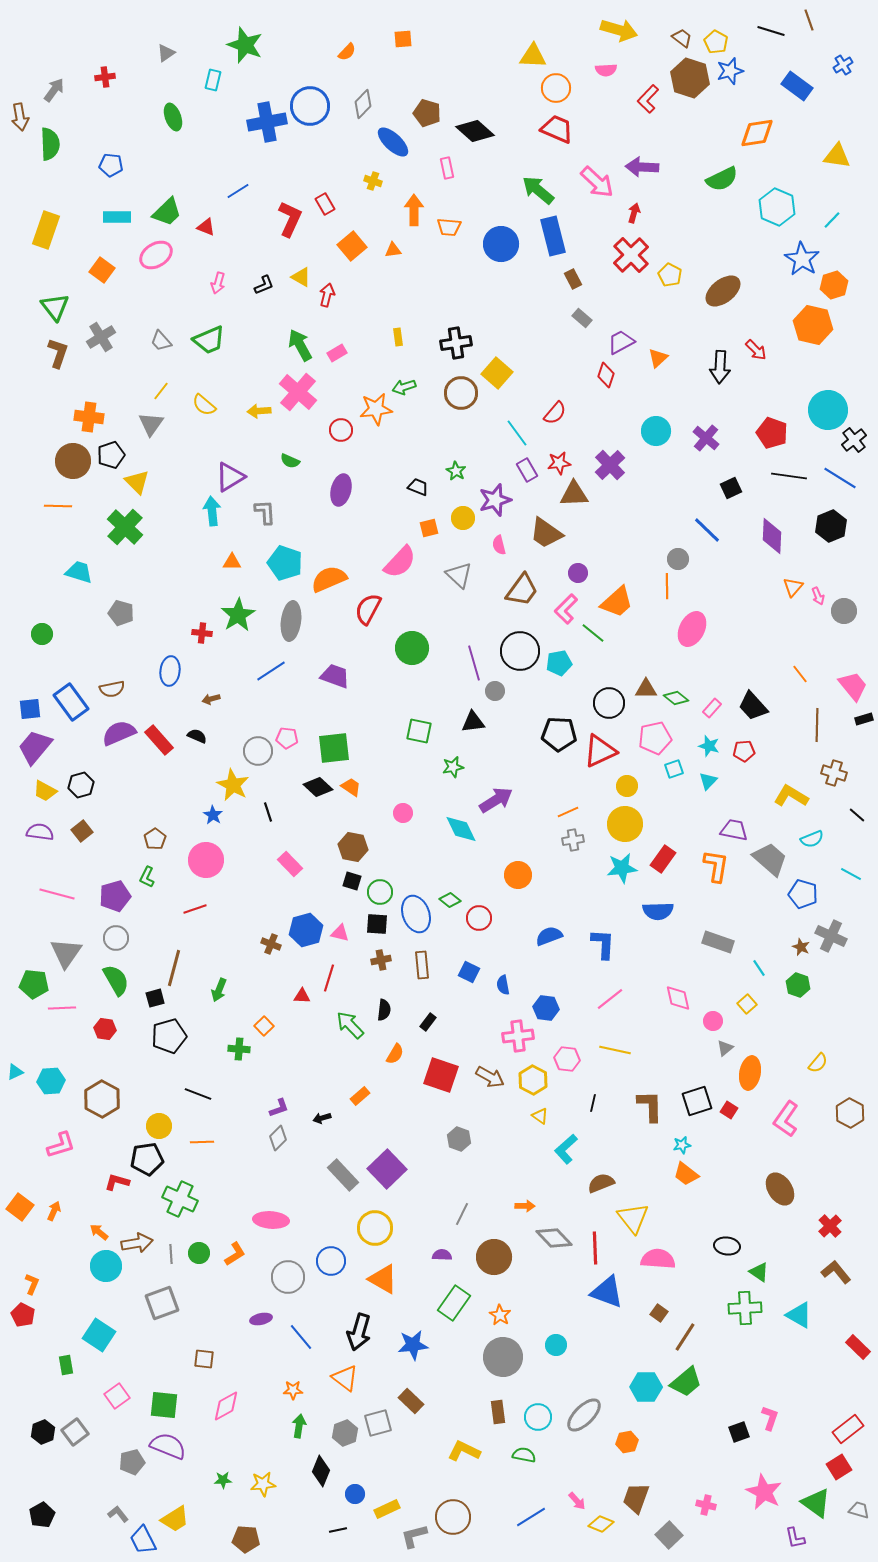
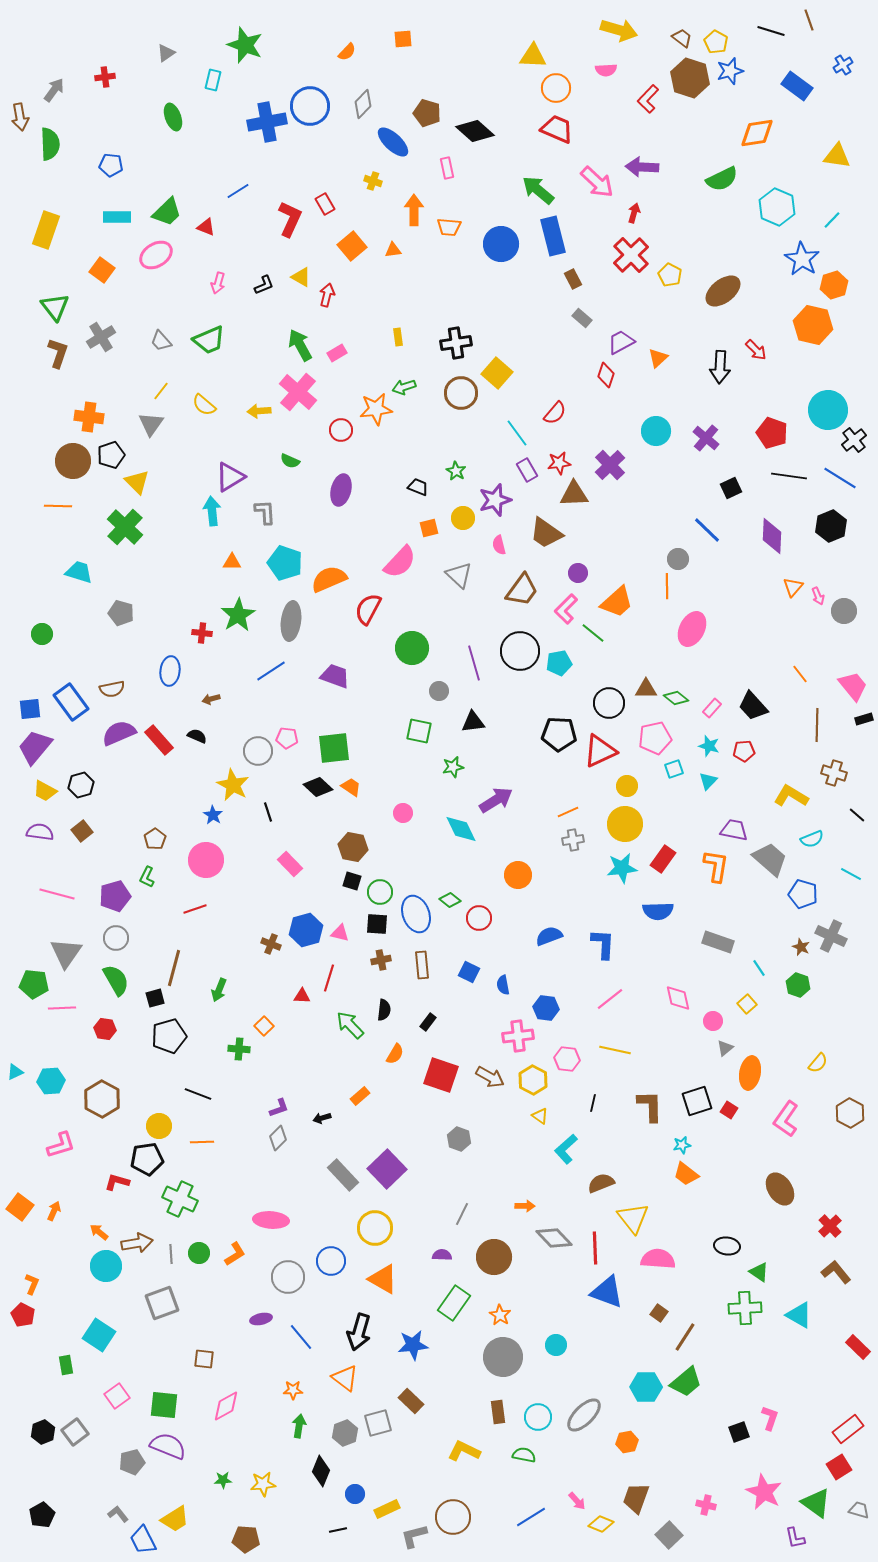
gray circle at (495, 691): moved 56 px left
